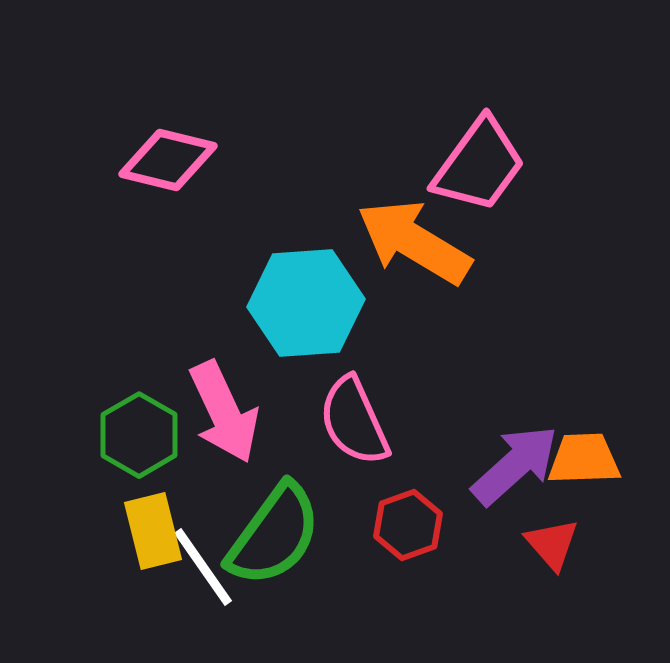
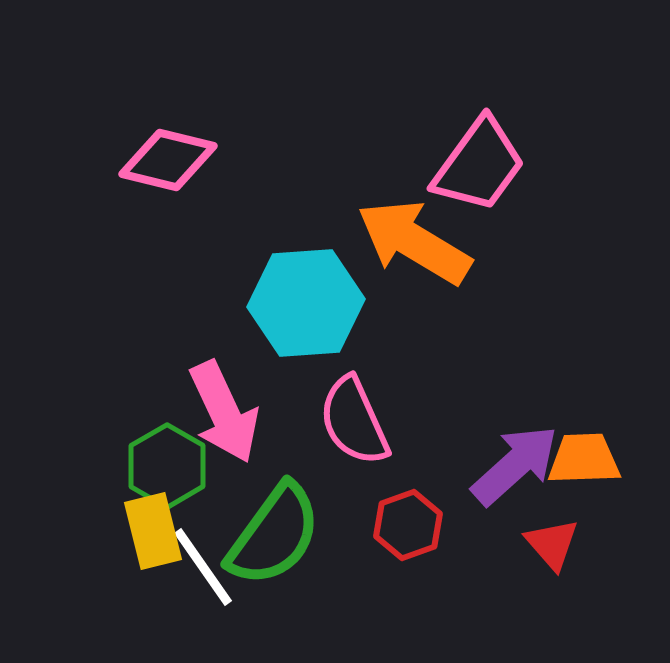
green hexagon: moved 28 px right, 31 px down
